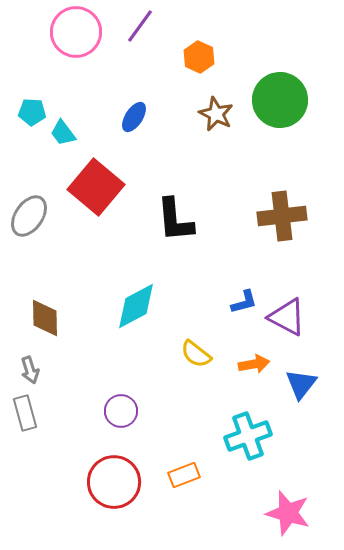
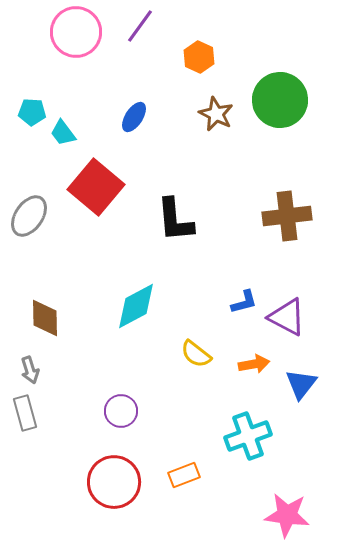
brown cross: moved 5 px right
pink star: moved 1 px left, 2 px down; rotated 9 degrees counterclockwise
